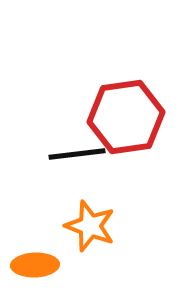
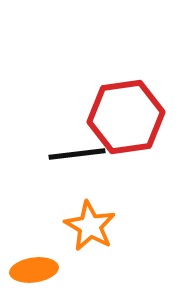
orange star: rotated 9 degrees clockwise
orange ellipse: moved 1 px left, 5 px down; rotated 6 degrees counterclockwise
